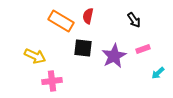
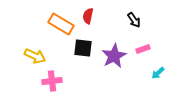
orange rectangle: moved 3 px down
